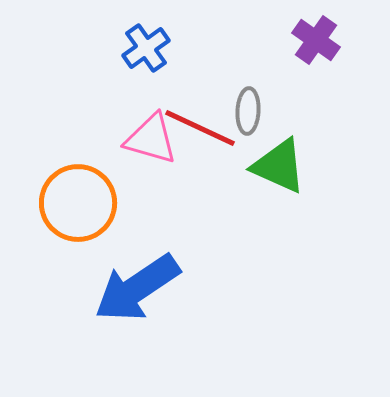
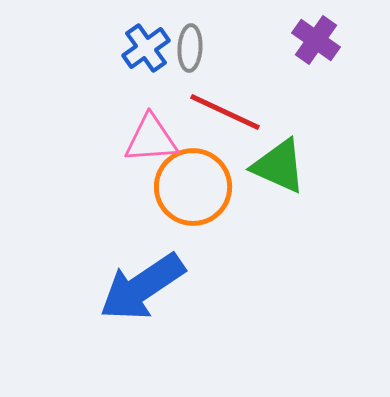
gray ellipse: moved 58 px left, 63 px up
red line: moved 25 px right, 16 px up
pink triangle: rotated 20 degrees counterclockwise
orange circle: moved 115 px right, 16 px up
blue arrow: moved 5 px right, 1 px up
